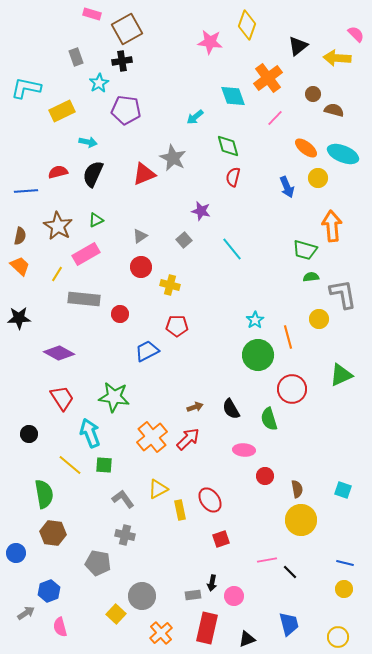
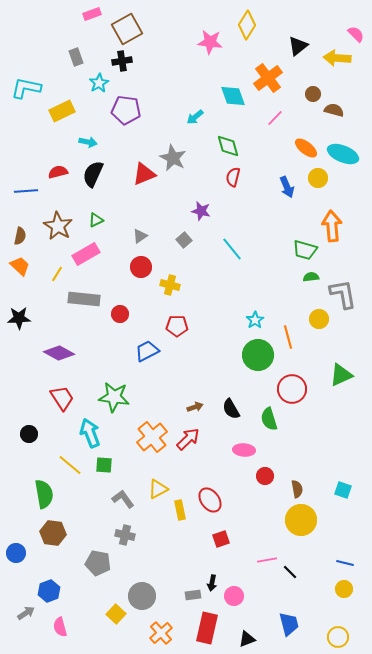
pink rectangle at (92, 14): rotated 36 degrees counterclockwise
yellow diamond at (247, 25): rotated 12 degrees clockwise
